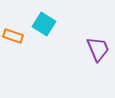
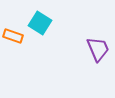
cyan square: moved 4 px left, 1 px up
